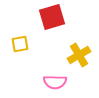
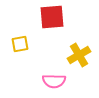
red square: rotated 12 degrees clockwise
pink semicircle: moved 1 px left, 1 px up
